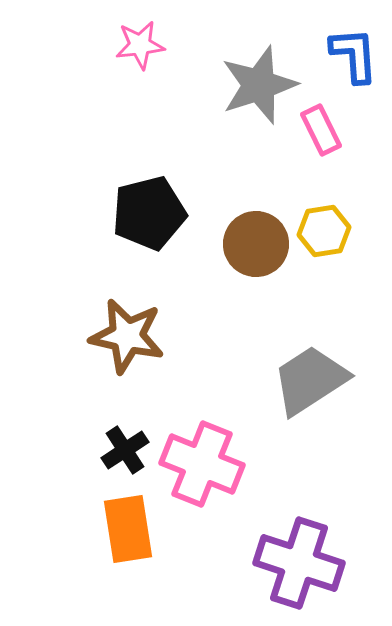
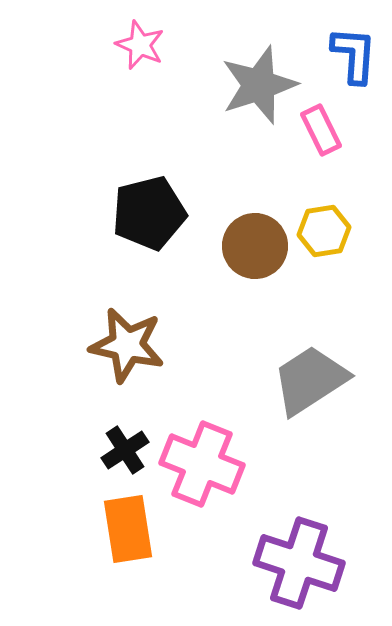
pink star: rotated 30 degrees clockwise
blue L-shape: rotated 8 degrees clockwise
brown circle: moved 1 px left, 2 px down
brown star: moved 9 px down
